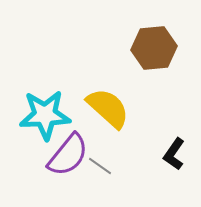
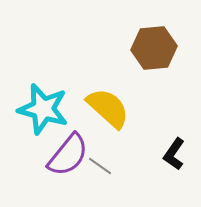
cyan star: moved 2 px left, 6 px up; rotated 18 degrees clockwise
